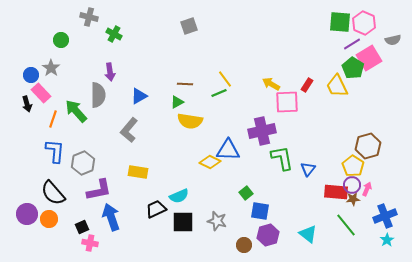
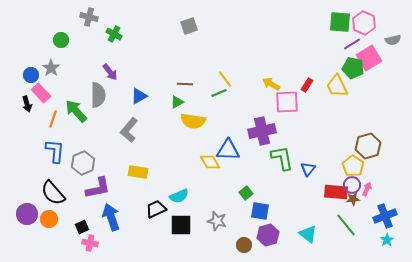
green pentagon at (353, 68): rotated 20 degrees counterclockwise
purple arrow at (110, 72): rotated 30 degrees counterclockwise
yellow semicircle at (190, 121): moved 3 px right
yellow diamond at (210, 162): rotated 35 degrees clockwise
purple L-shape at (99, 190): moved 1 px left, 2 px up
black square at (183, 222): moved 2 px left, 3 px down
